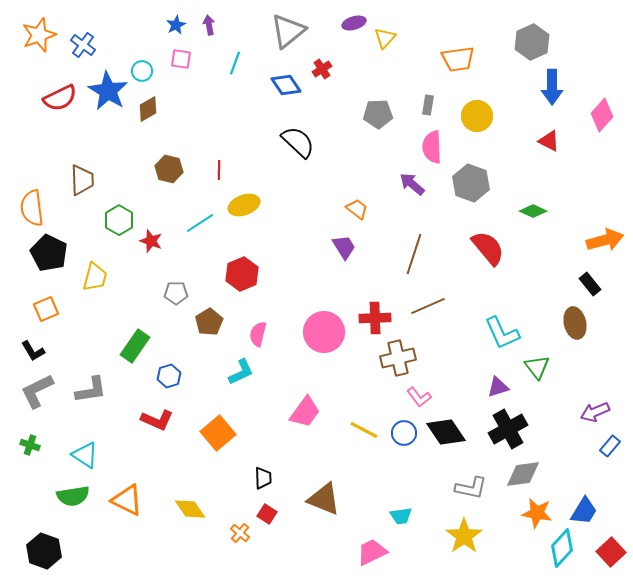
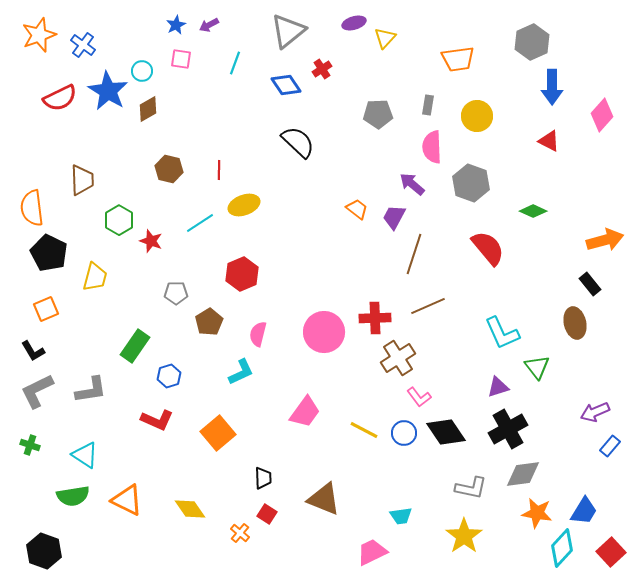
purple arrow at (209, 25): rotated 108 degrees counterclockwise
purple trapezoid at (344, 247): moved 50 px right, 30 px up; rotated 120 degrees counterclockwise
brown cross at (398, 358): rotated 20 degrees counterclockwise
